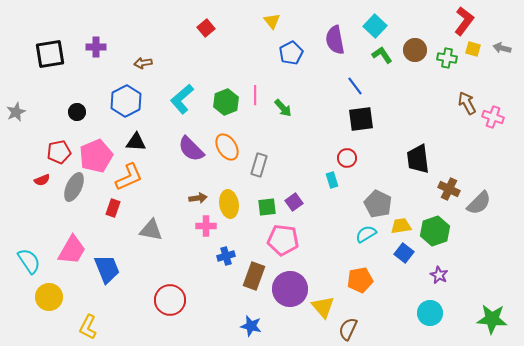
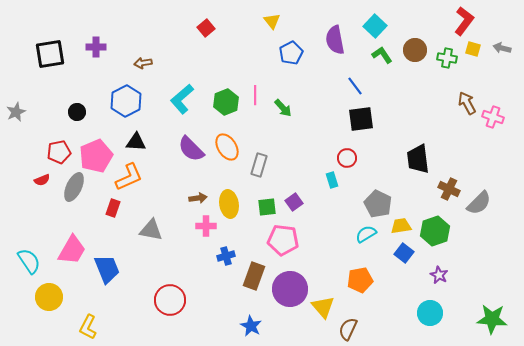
blue star at (251, 326): rotated 15 degrees clockwise
